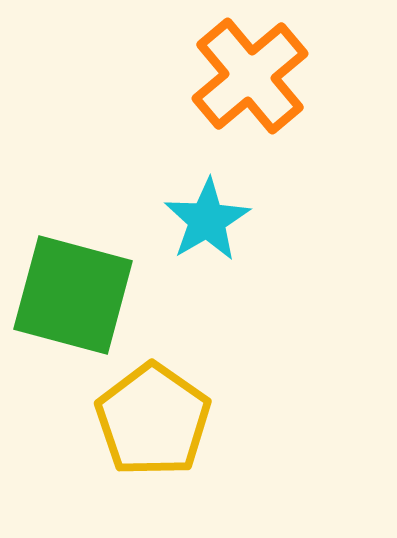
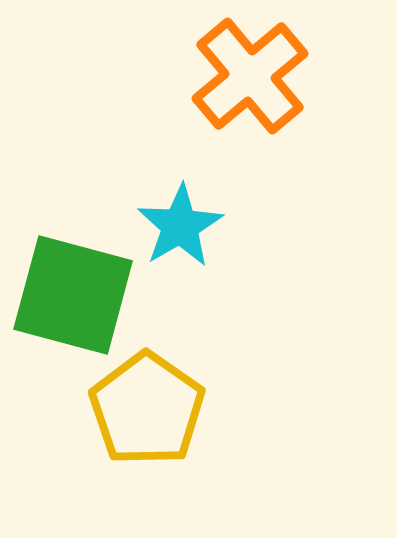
cyan star: moved 27 px left, 6 px down
yellow pentagon: moved 6 px left, 11 px up
